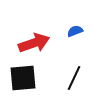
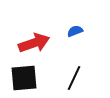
black square: moved 1 px right
